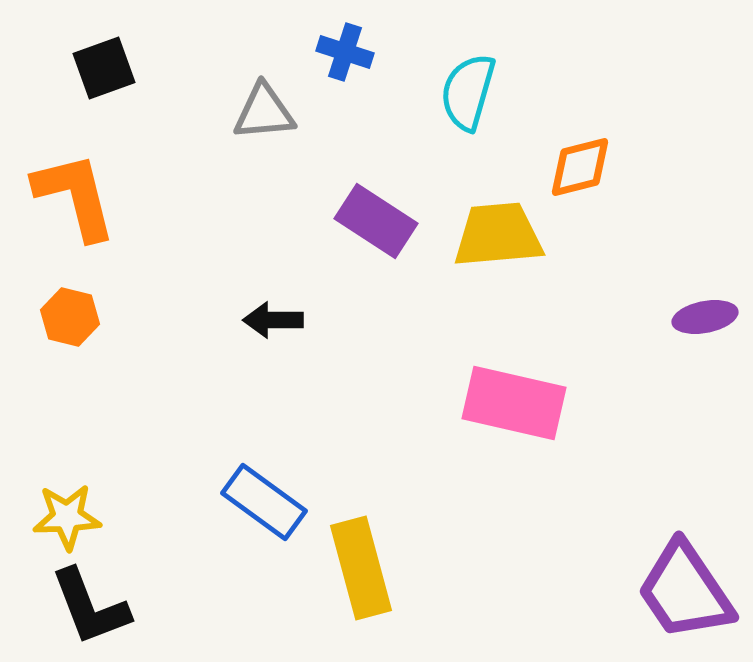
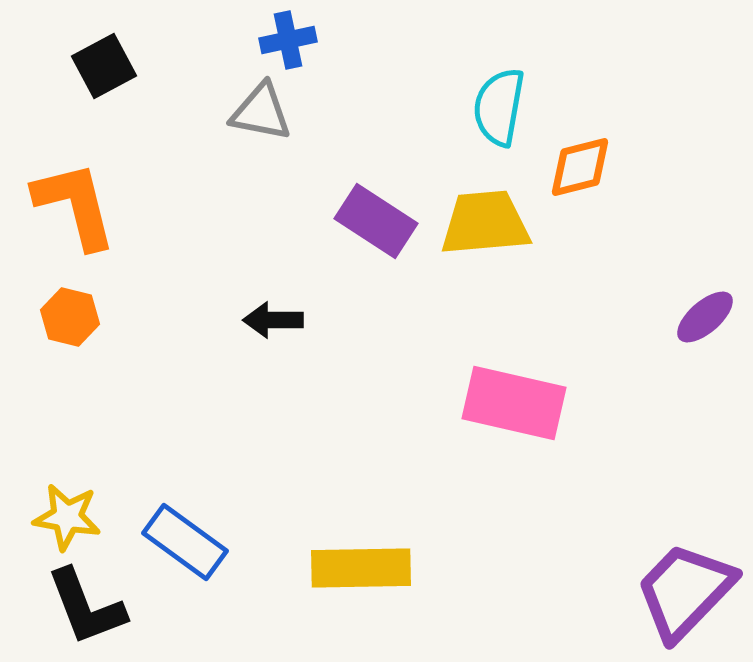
blue cross: moved 57 px left, 12 px up; rotated 30 degrees counterclockwise
black square: moved 2 px up; rotated 8 degrees counterclockwise
cyan semicircle: moved 31 px right, 15 px down; rotated 6 degrees counterclockwise
gray triangle: moved 3 px left; rotated 16 degrees clockwise
orange L-shape: moved 9 px down
yellow trapezoid: moved 13 px left, 12 px up
purple ellipse: rotated 30 degrees counterclockwise
blue rectangle: moved 79 px left, 40 px down
yellow star: rotated 12 degrees clockwise
yellow rectangle: rotated 76 degrees counterclockwise
purple trapezoid: rotated 78 degrees clockwise
black L-shape: moved 4 px left
